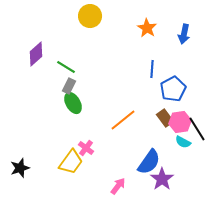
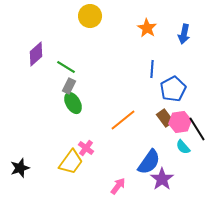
cyan semicircle: moved 5 px down; rotated 21 degrees clockwise
